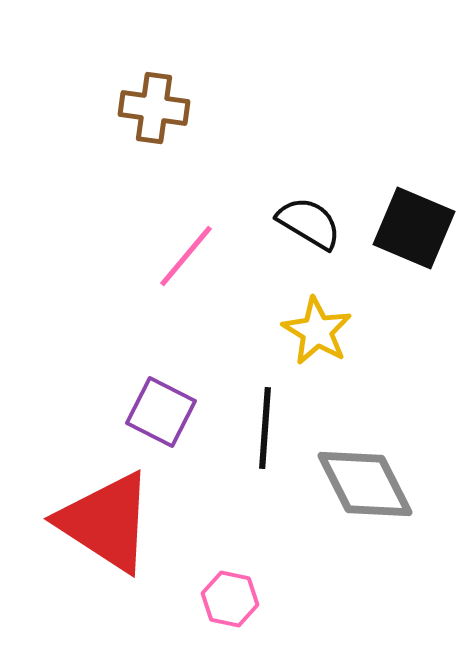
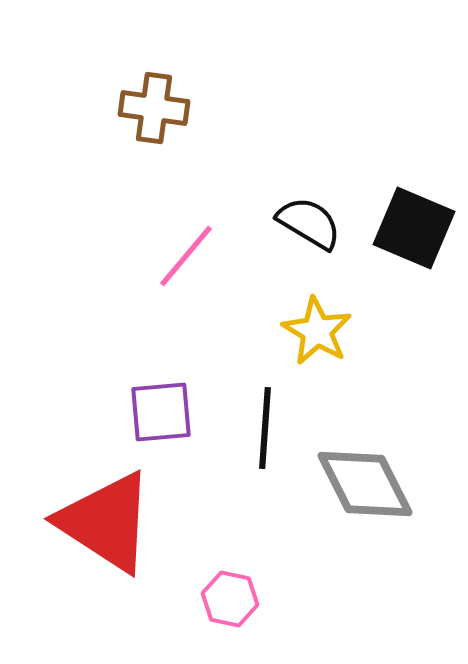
purple square: rotated 32 degrees counterclockwise
